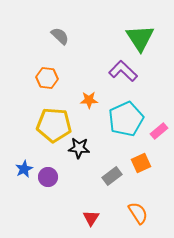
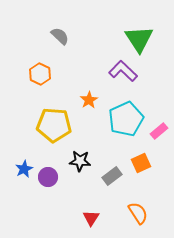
green triangle: moved 1 px left, 1 px down
orange hexagon: moved 7 px left, 4 px up; rotated 20 degrees clockwise
orange star: rotated 30 degrees counterclockwise
black star: moved 1 px right, 13 px down
